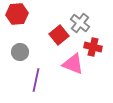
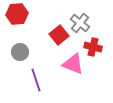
purple line: rotated 30 degrees counterclockwise
